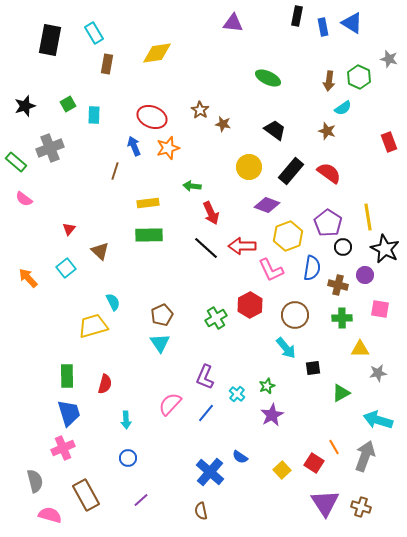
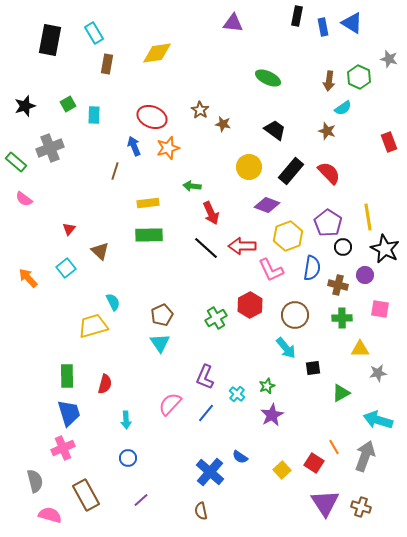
red semicircle at (329, 173): rotated 10 degrees clockwise
